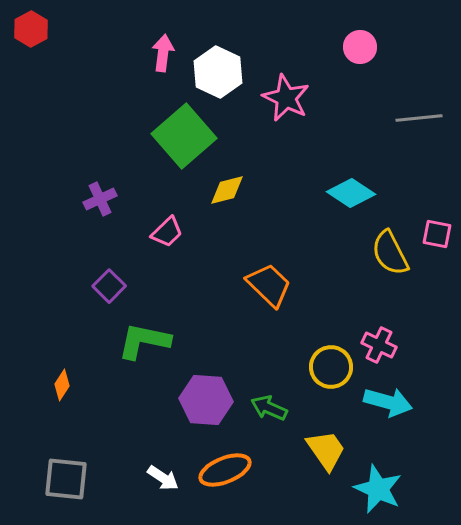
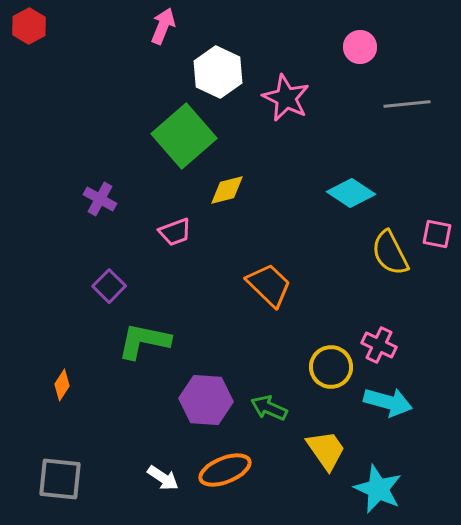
red hexagon: moved 2 px left, 3 px up
pink arrow: moved 27 px up; rotated 15 degrees clockwise
gray line: moved 12 px left, 14 px up
purple cross: rotated 36 degrees counterclockwise
pink trapezoid: moved 8 px right; rotated 24 degrees clockwise
gray square: moved 6 px left
